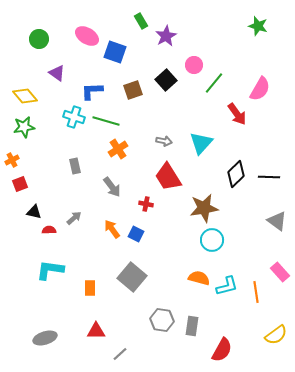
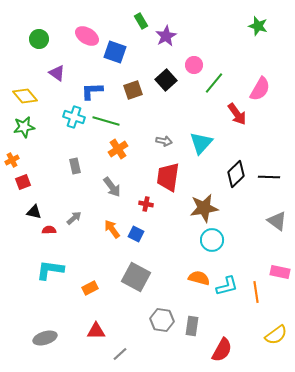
red trapezoid at (168, 177): rotated 40 degrees clockwise
red square at (20, 184): moved 3 px right, 2 px up
pink rectangle at (280, 272): rotated 36 degrees counterclockwise
gray square at (132, 277): moved 4 px right; rotated 12 degrees counterclockwise
orange rectangle at (90, 288): rotated 63 degrees clockwise
